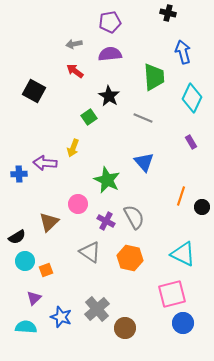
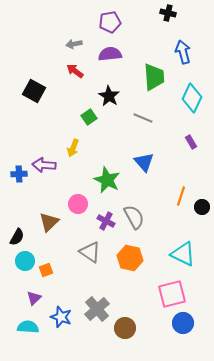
purple arrow: moved 1 px left, 2 px down
black semicircle: rotated 30 degrees counterclockwise
cyan semicircle: moved 2 px right
